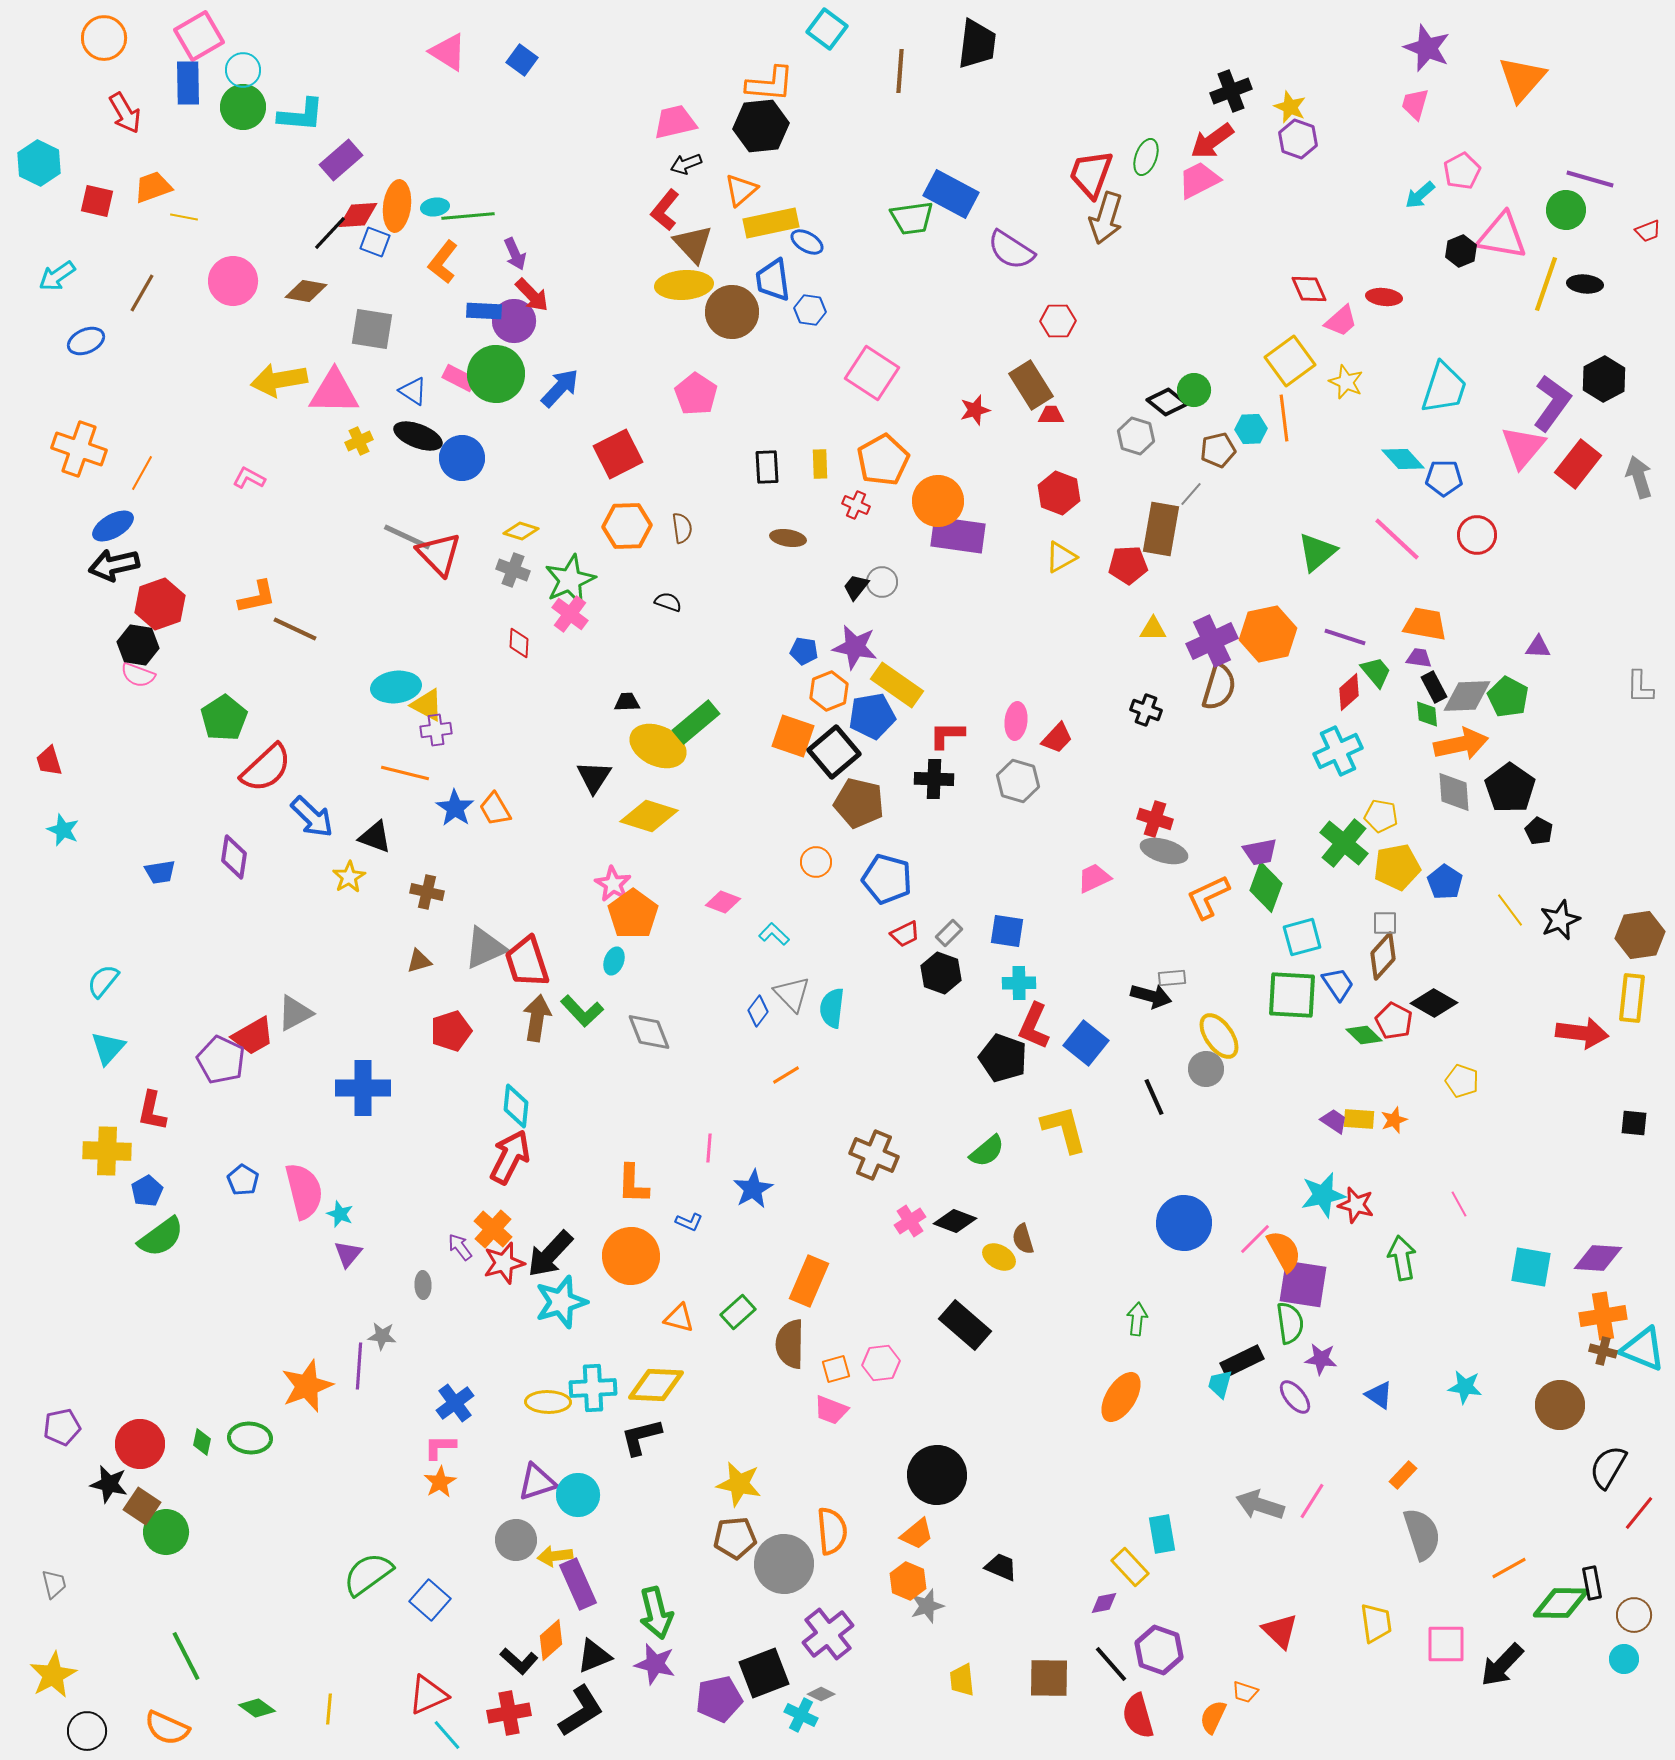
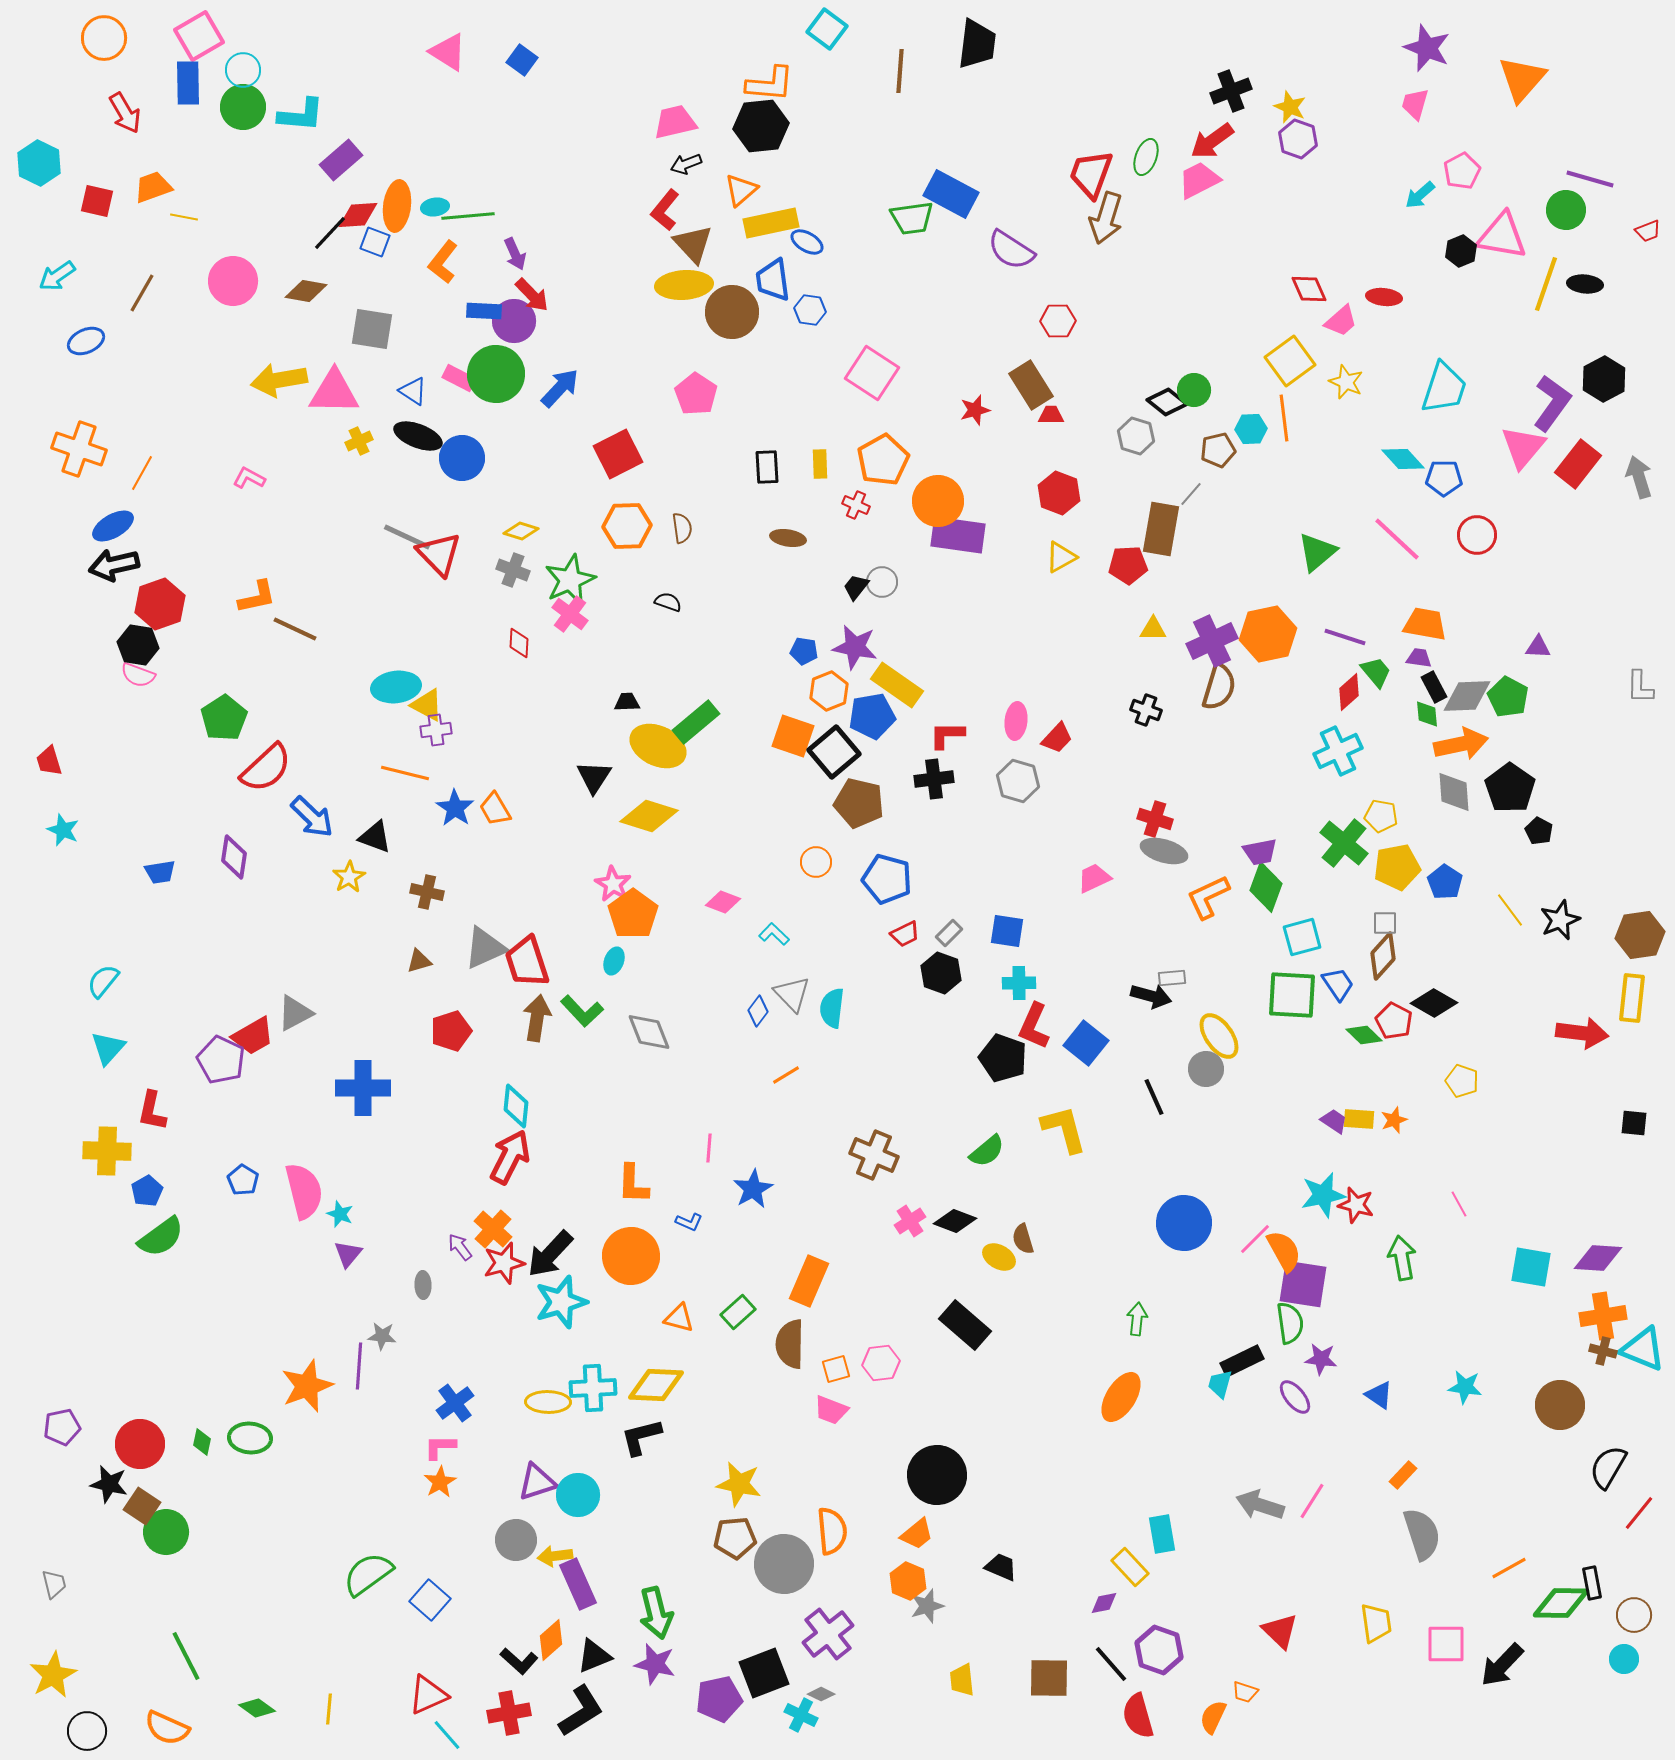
black cross at (934, 779): rotated 9 degrees counterclockwise
